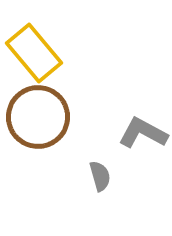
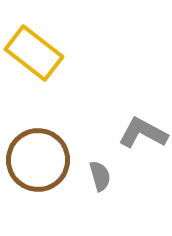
yellow rectangle: rotated 12 degrees counterclockwise
brown circle: moved 43 px down
